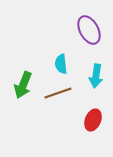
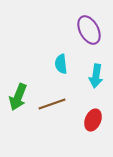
green arrow: moved 5 px left, 12 px down
brown line: moved 6 px left, 11 px down
